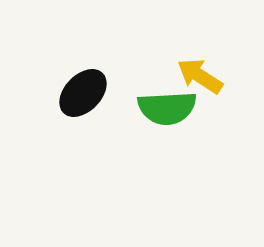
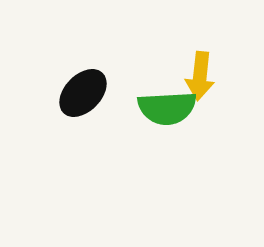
yellow arrow: rotated 117 degrees counterclockwise
